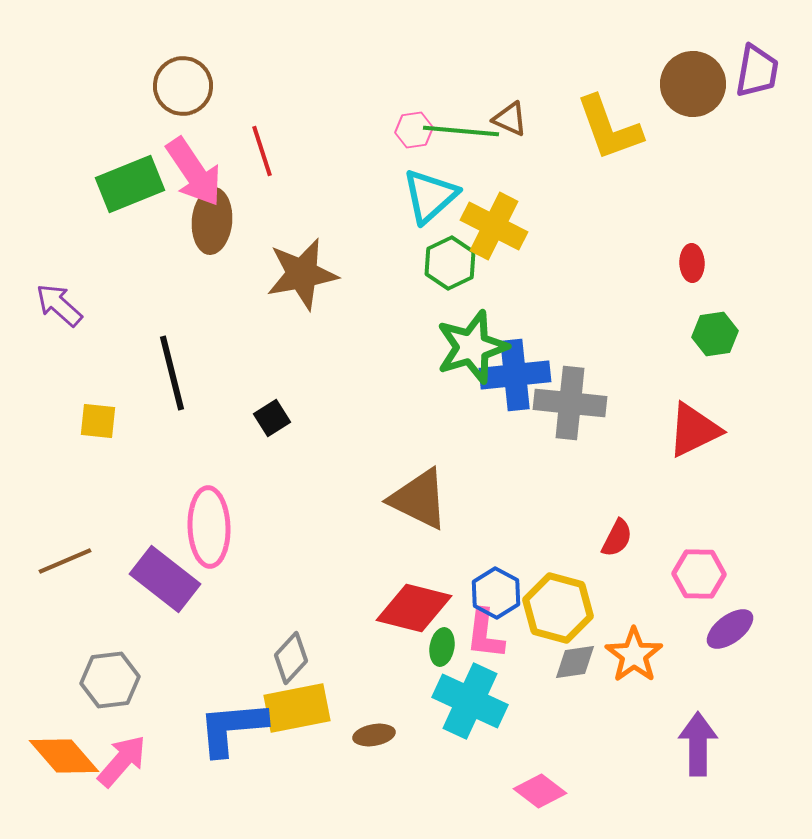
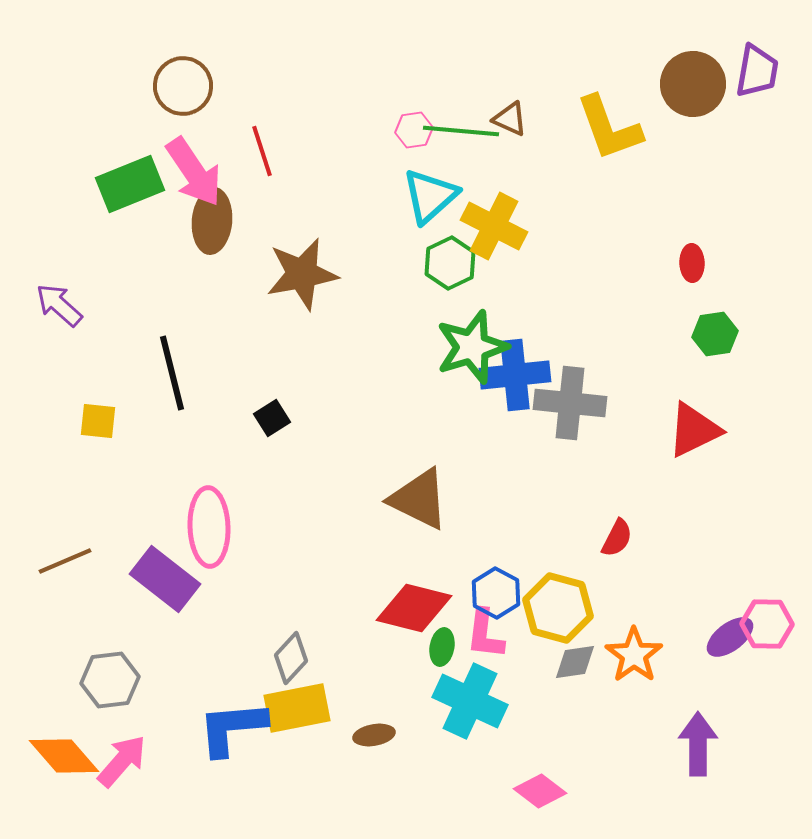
pink hexagon at (699, 574): moved 68 px right, 50 px down
purple ellipse at (730, 629): moved 8 px down
